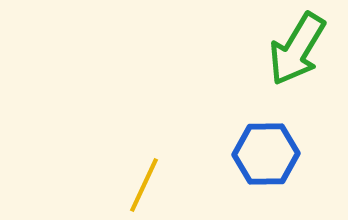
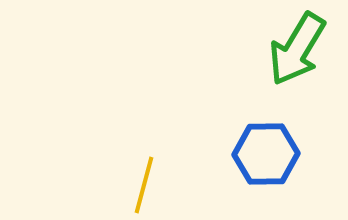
yellow line: rotated 10 degrees counterclockwise
